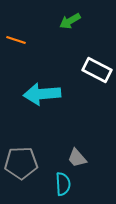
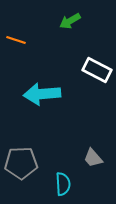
gray trapezoid: moved 16 px right
